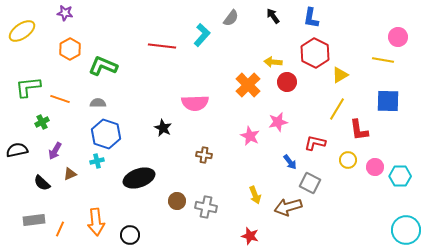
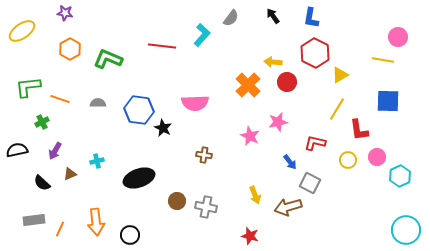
green L-shape at (103, 66): moved 5 px right, 7 px up
blue hexagon at (106, 134): moved 33 px right, 24 px up; rotated 12 degrees counterclockwise
pink circle at (375, 167): moved 2 px right, 10 px up
cyan hexagon at (400, 176): rotated 25 degrees counterclockwise
